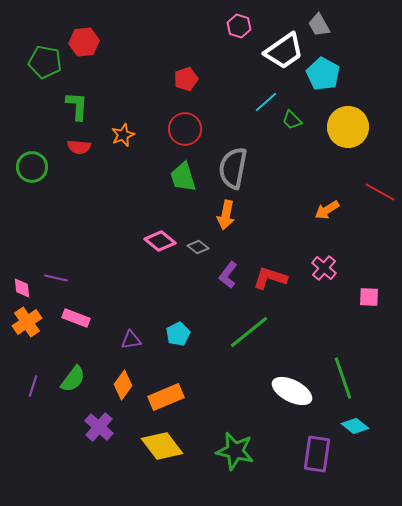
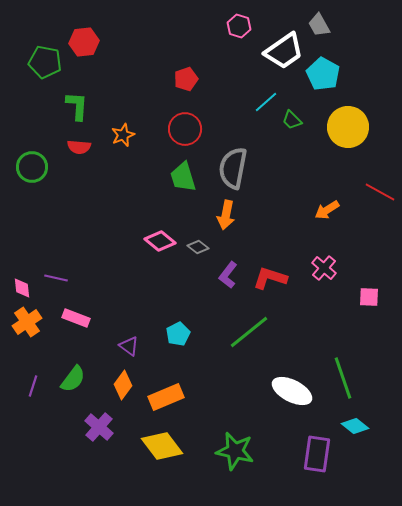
purple triangle at (131, 340): moved 2 px left, 6 px down; rotated 45 degrees clockwise
